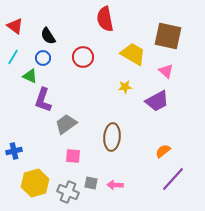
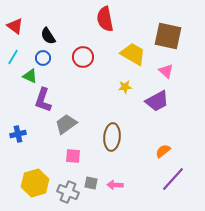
blue cross: moved 4 px right, 17 px up
